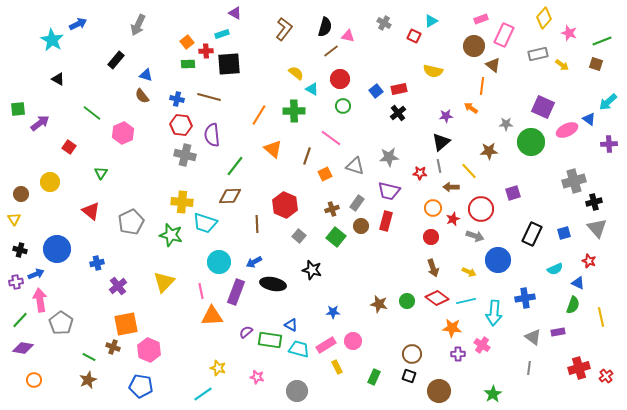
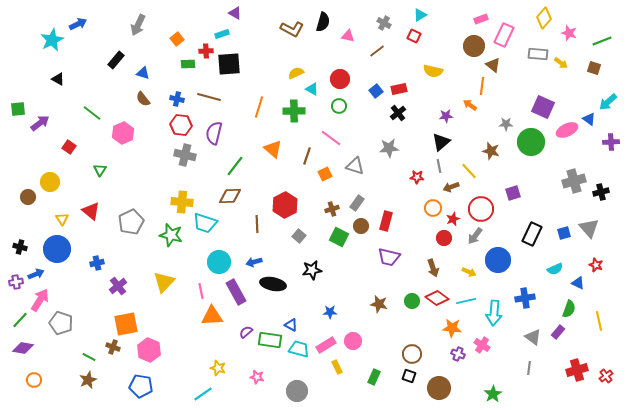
cyan triangle at (431, 21): moved 11 px left, 6 px up
black semicircle at (325, 27): moved 2 px left, 5 px up
brown L-shape at (284, 29): moved 8 px right; rotated 80 degrees clockwise
cyan star at (52, 40): rotated 15 degrees clockwise
orange square at (187, 42): moved 10 px left, 3 px up
brown line at (331, 51): moved 46 px right
gray rectangle at (538, 54): rotated 18 degrees clockwise
brown square at (596, 64): moved 2 px left, 4 px down
yellow arrow at (562, 65): moved 1 px left, 2 px up
yellow semicircle at (296, 73): rotated 63 degrees counterclockwise
blue triangle at (146, 75): moved 3 px left, 2 px up
brown semicircle at (142, 96): moved 1 px right, 3 px down
green circle at (343, 106): moved 4 px left
orange arrow at (471, 108): moved 1 px left, 3 px up
orange line at (259, 115): moved 8 px up; rotated 15 degrees counterclockwise
purple semicircle at (212, 135): moved 2 px right, 2 px up; rotated 20 degrees clockwise
purple cross at (609, 144): moved 2 px right, 2 px up
brown star at (489, 151): moved 2 px right; rotated 18 degrees clockwise
gray star at (389, 157): moved 9 px up
green triangle at (101, 173): moved 1 px left, 3 px up
red star at (420, 173): moved 3 px left, 4 px down
brown arrow at (451, 187): rotated 21 degrees counterclockwise
purple trapezoid at (389, 191): moved 66 px down
brown circle at (21, 194): moved 7 px right, 3 px down
black cross at (594, 202): moved 7 px right, 10 px up
red hexagon at (285, 205): rotated 10 degrees clockwise
yellow triangle at (14, 219): moved 48 px right
gray triangle at (597, 228): moved 8 px left
gray arrow at (475, 236): rotated 108 degrees clockwise
green square at (336, 237): moved 3 px right; rotated 12 degrees counterclockwise
red circle at (431, 237): moved 13 px right, 1 px down
black cross at (20, 250): moved 3 px up
red star at (589, 261): moved 7 px right, 4 px down
blue arrow at (254, 262): rotated 14 degrees clockwise
black star at (312, 270): rotated 24 degrees counterclockwise
purple rectangle at (236, 292): rotated 50 degrees counterclockwise
pink arrow at (40, 300): rotated 40 degrees clockwise
green circle at (407, 301): moved 5 px right
green semicircle at (573, 305): moved 4 px left, 4 px down
blue star at (333, 312): moved 3 px left
yellow line at (601, 317): moved 2 px left, 4 px down
gray pentagon at (61, 323): rotated 15 degrees counterclockwise
purple rectangle at (558, 332): rotated 40 degrees counterclockwise
purple cross at (458, 354): rotated 24 degrees clockwise
red cross at (579, 368): moved 2 px left, 2 px down
brown circle at (439, 391): moved 3 px up
